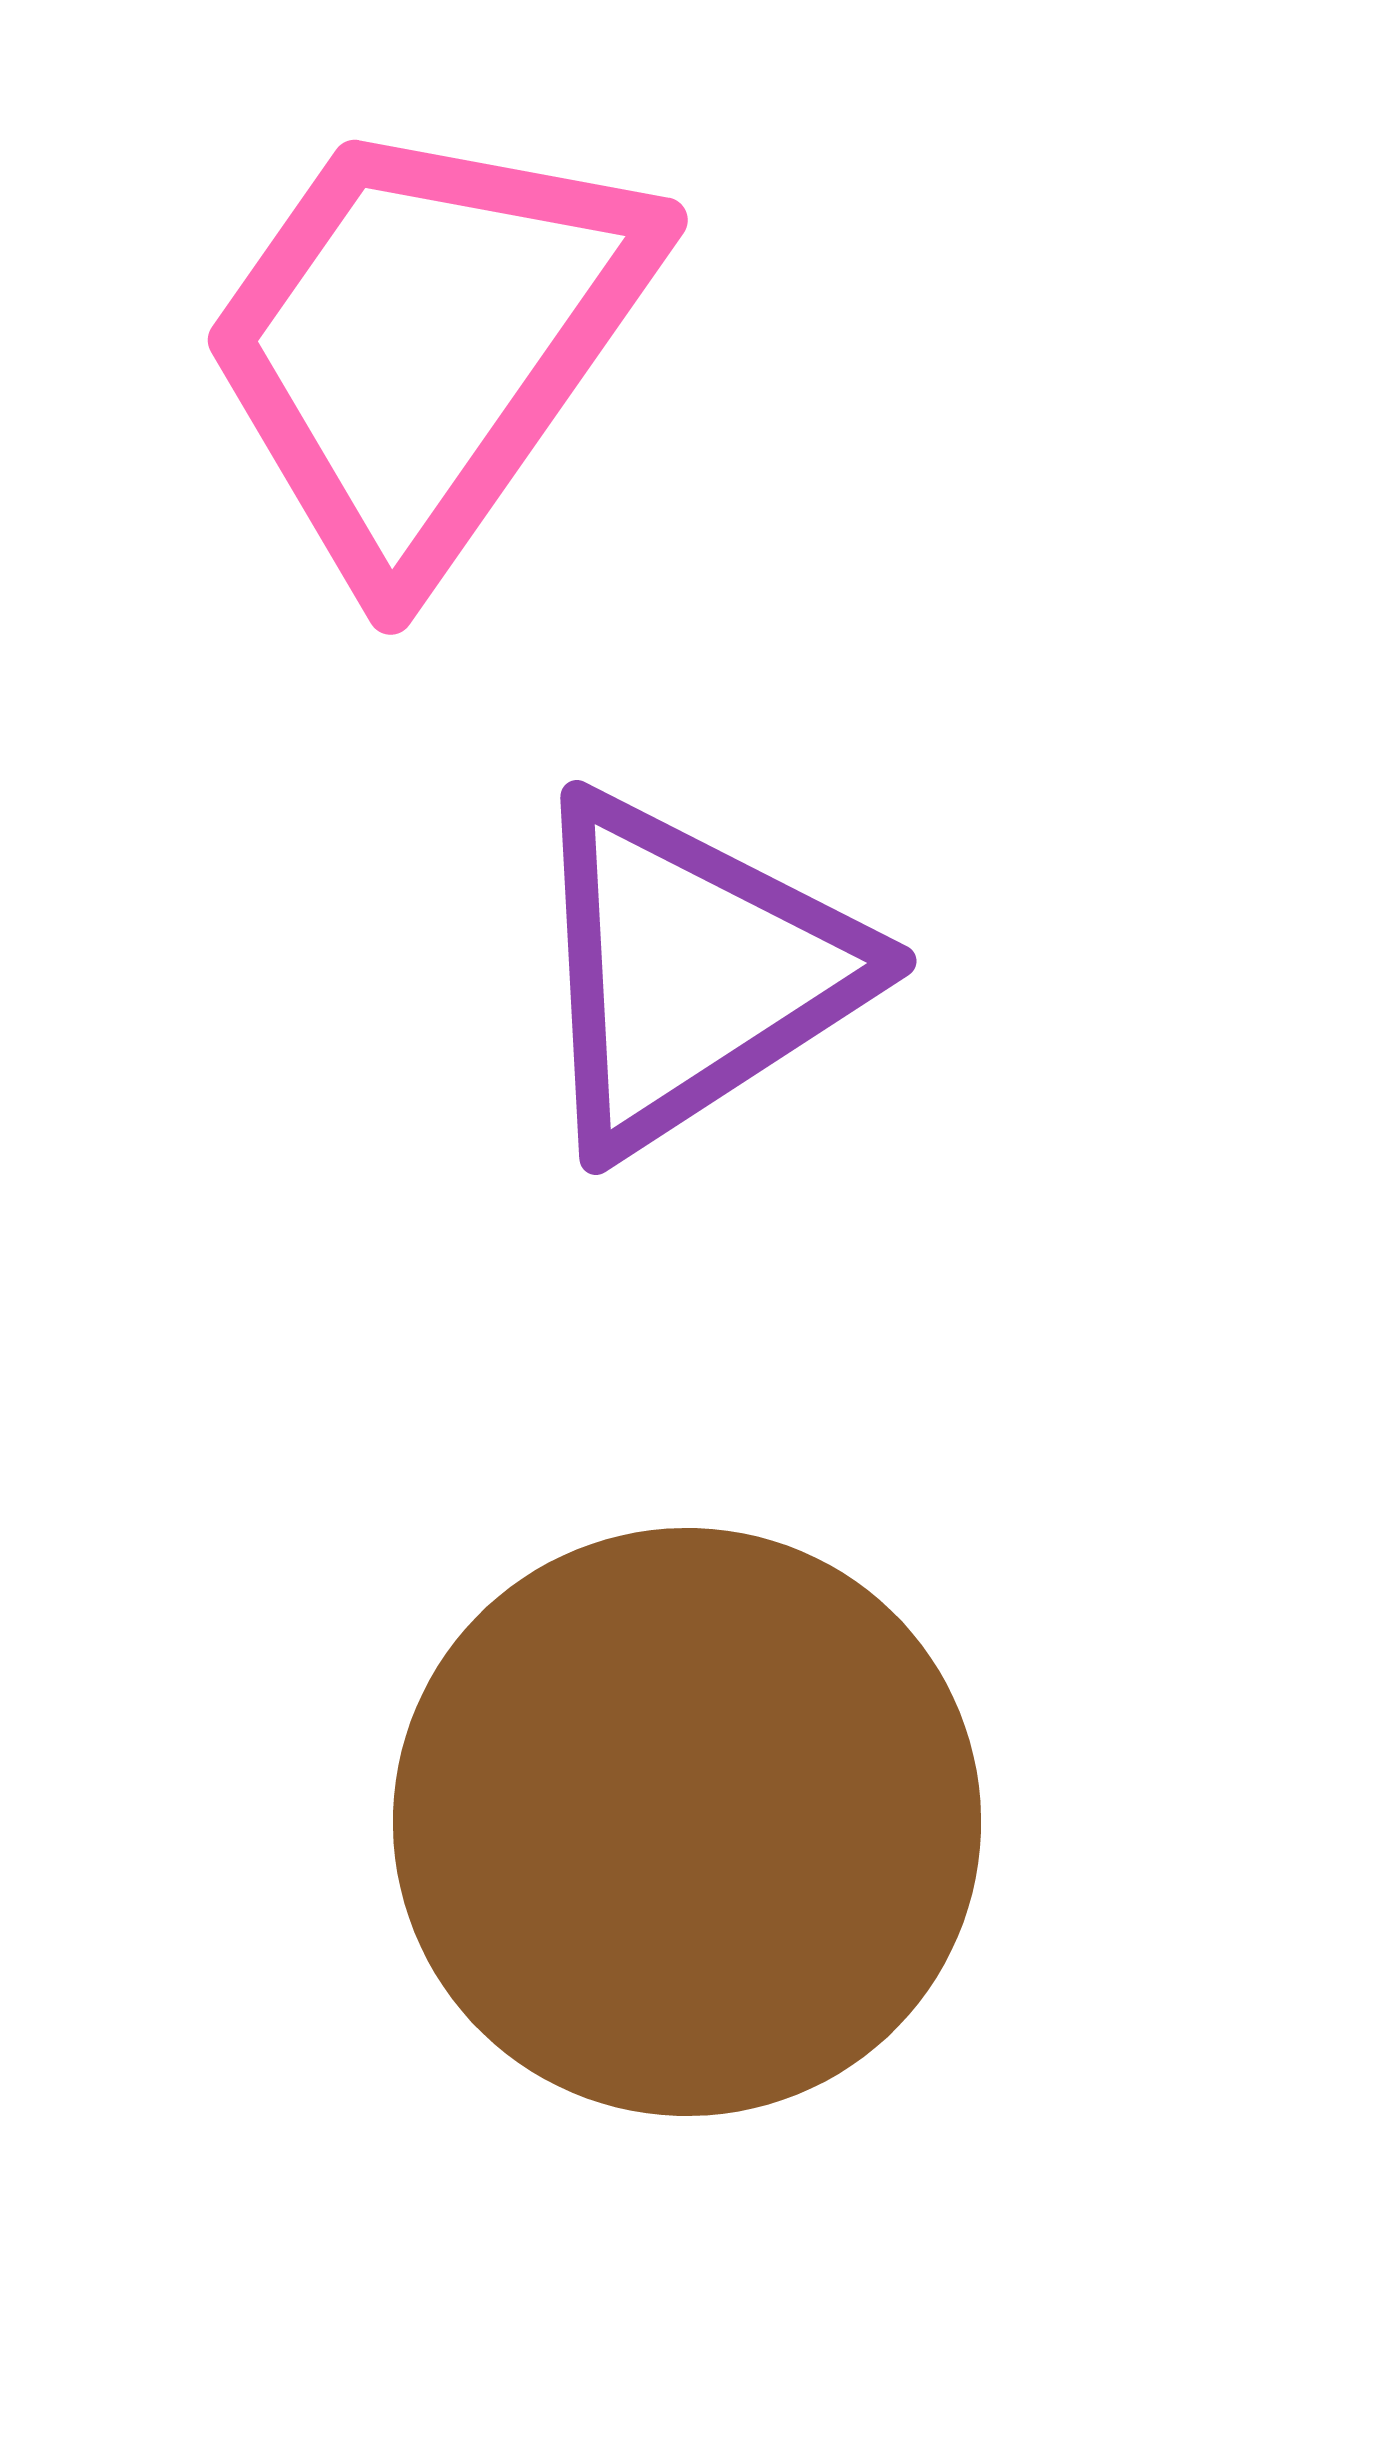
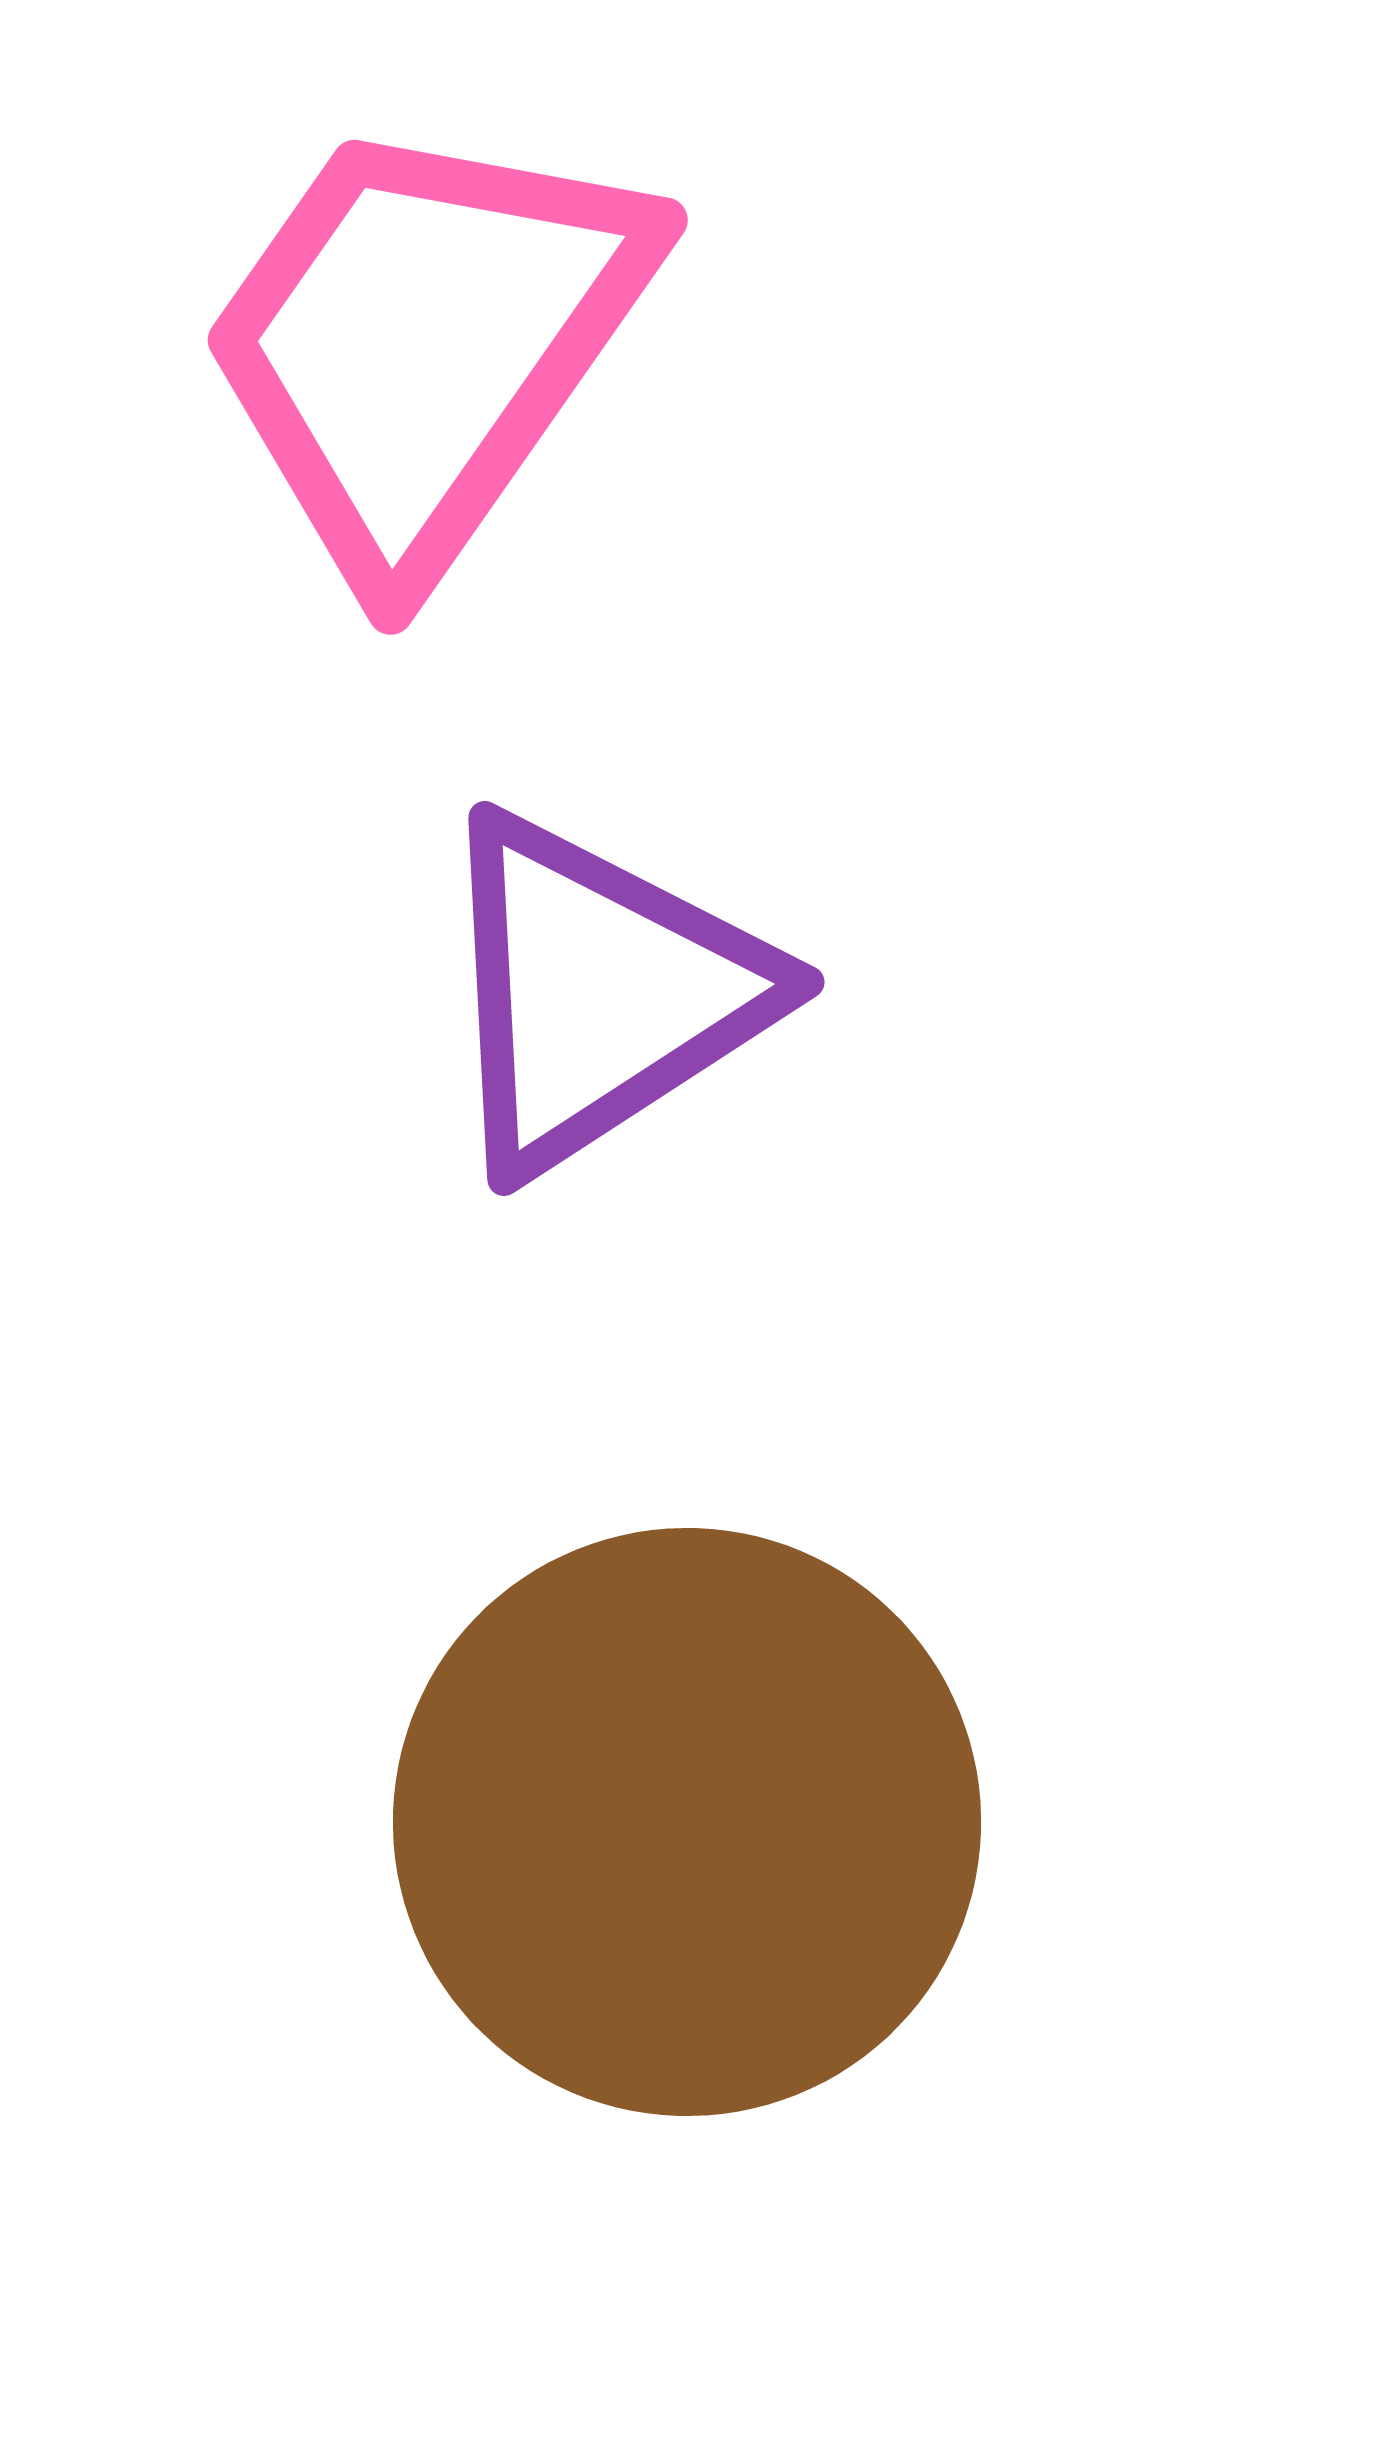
purple triangle: moved 92 px left, 21 px down
